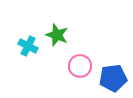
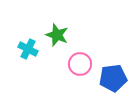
cyan cross: moved 3 px down
pink circle: moved 2 px up
